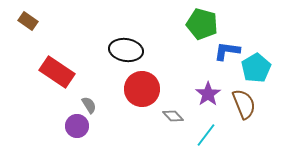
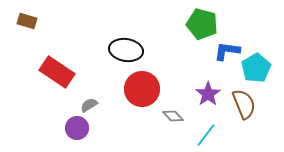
brown rectangle: moved 1 px left; rotated 18 degrees counterclockwise
gray semicircle: rotated 90 degrees counterclockwise
purple circle: moved 2 px down
